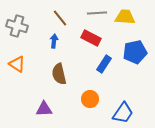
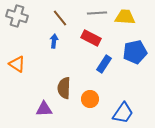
gray cross: moved 10 px up
brown semicircle: moved 5 px right, 14 px down; rotated 15 degrees clockwise
